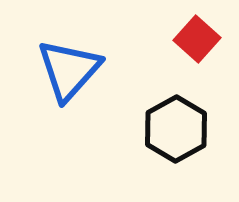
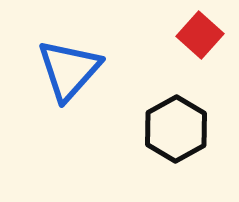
red square: moved 3 px right, 4 px up
